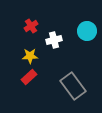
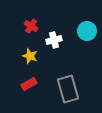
red cross: rotated 24 degrees counterclockwise
yellow star: rotated 21 degrees clockwise
red rectangle: moved 7 px down; rotated 14 degrees clockwise
gray rectangle: moved 5 px left, 3 px down; rotated 20 degrees clockwise
